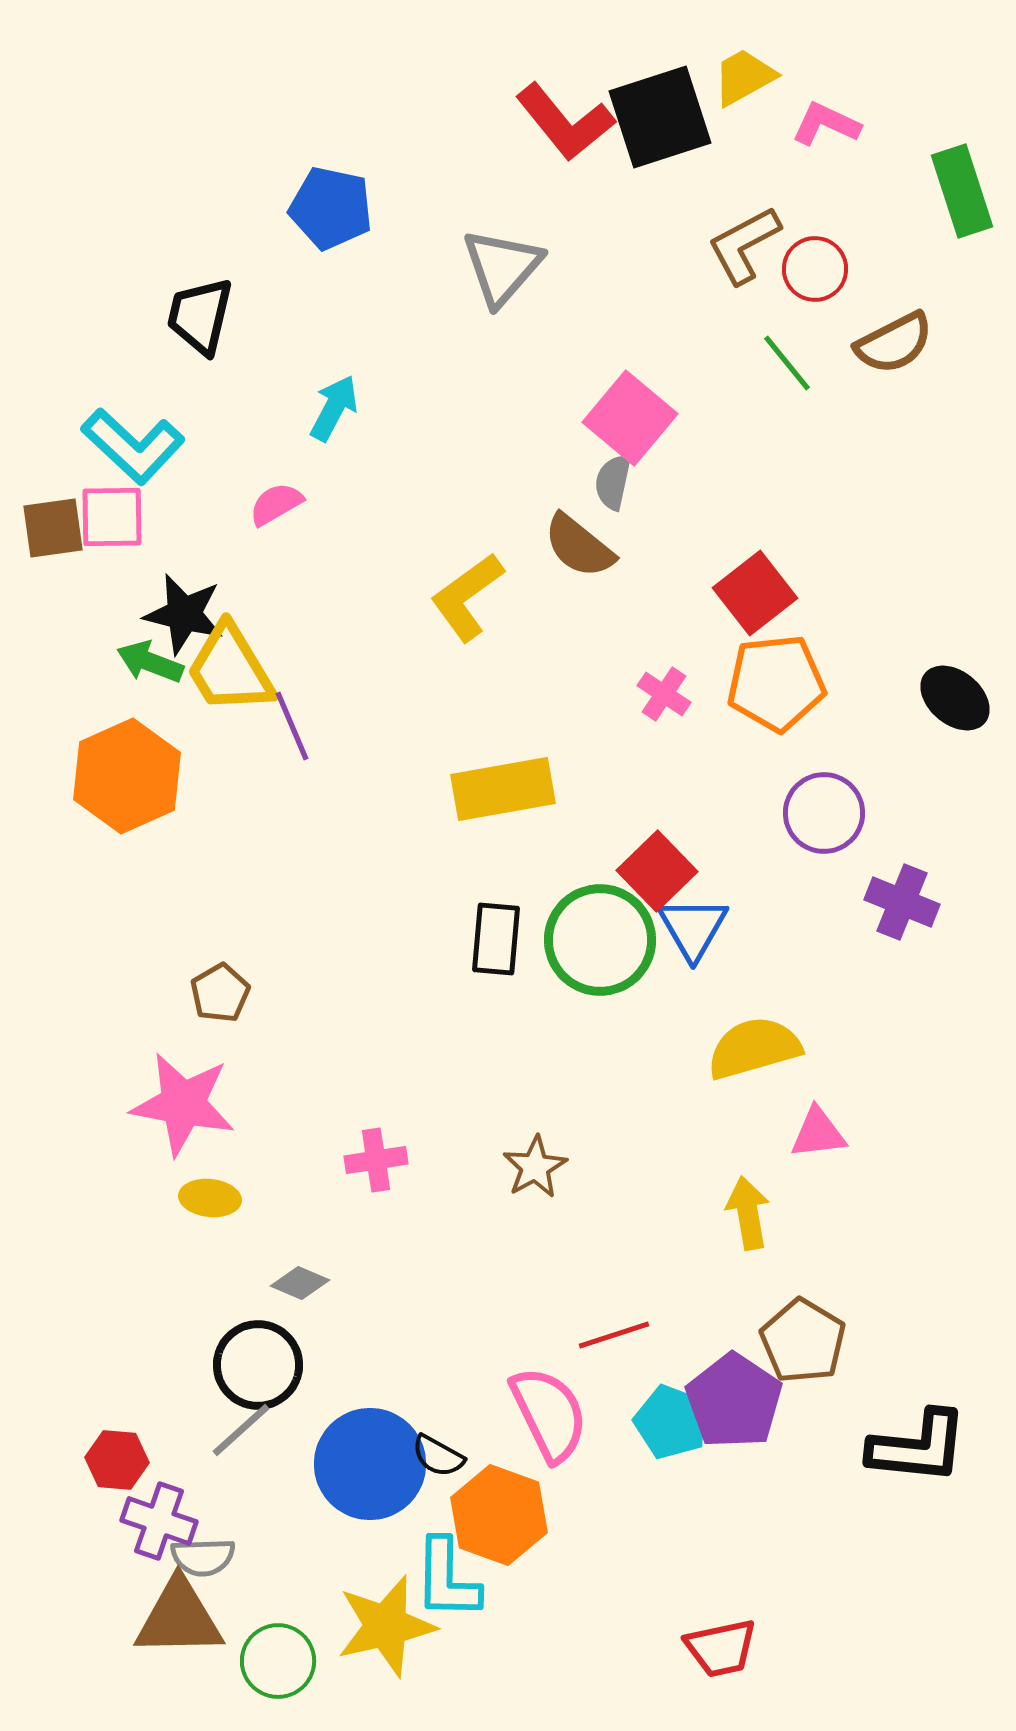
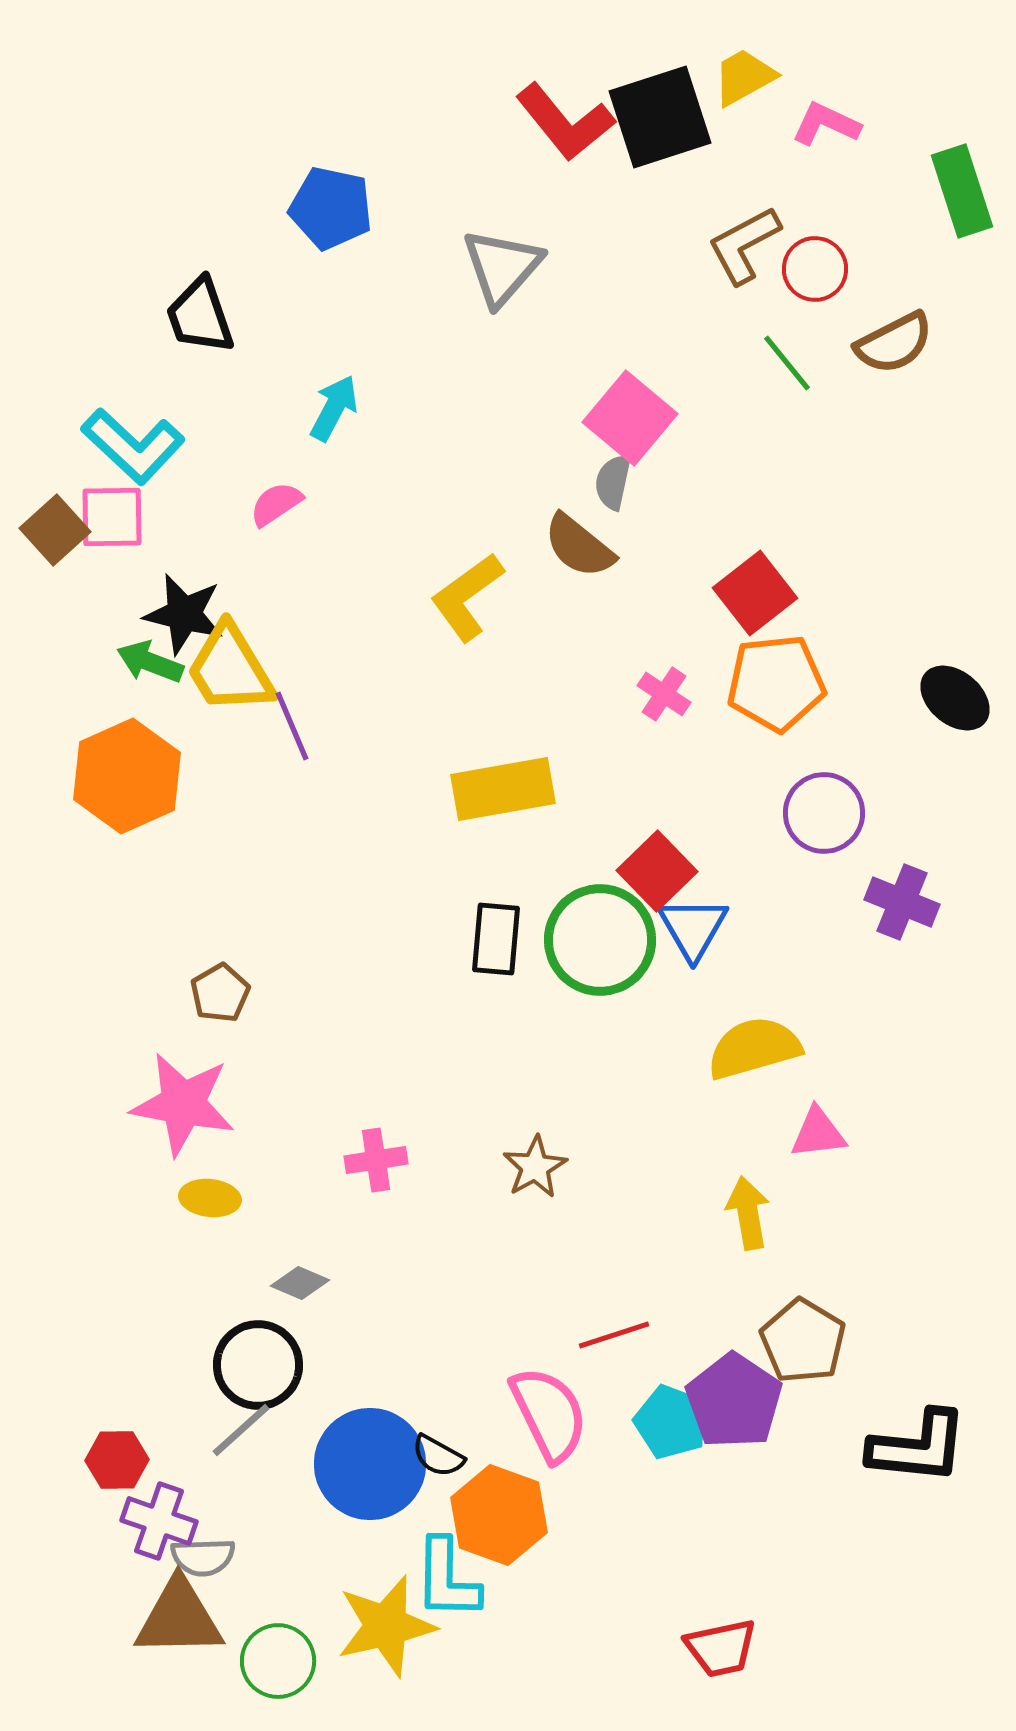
black trapezoid at (200, 316): rotated 32 degrees counterclockwise
pink semicircle at (276, 504): rotated 4 degrees counterclockwise
brown square at (53, 528): moved 2 px right, 2 px down; rotated 34 degrees counterclockwise
red hexagon at (117, 1460): rotated 6 degrees counterclockwise
